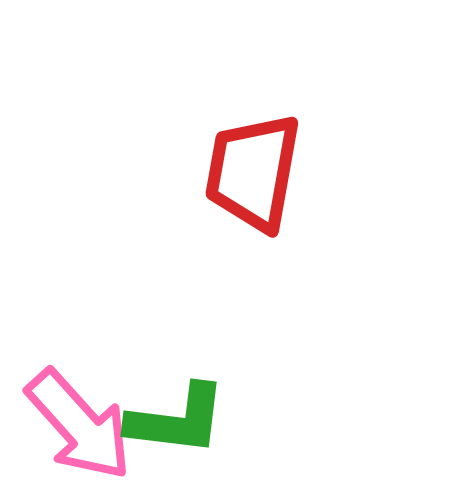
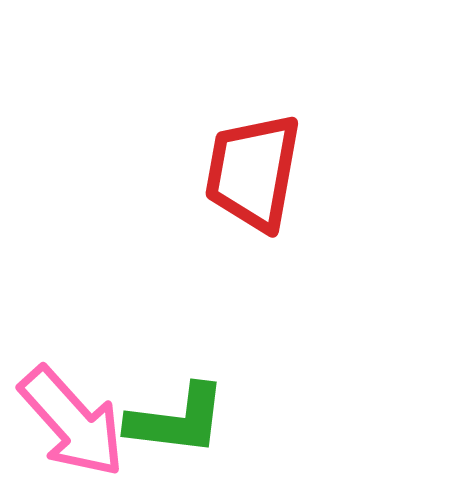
pink arrow: moved 7 px left, 3 px up
